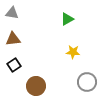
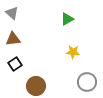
gray triangle: rotated 32 degrees clockwise
black square: moved 1 px right, 1 px up
